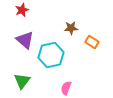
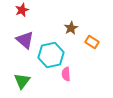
brown star: rotated 24 degrees counterclockwise
pink semicircle: moved 14 px up; rotated 24 degrees counterclockwise
